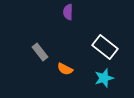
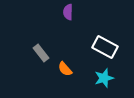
white rectangle: rotated 10 degrees counterclockwise
gray rectangle: moved 1 px right, 1 px down
orange semicircle: rotated 21 degrees clockwise
